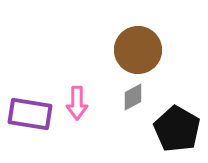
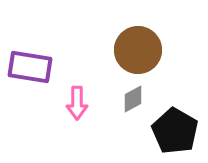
gray diamond: moved 2 px down
purple rectangle: moved 47 px up
black pentagon: moved 2 px left, 2 px down
